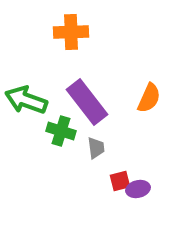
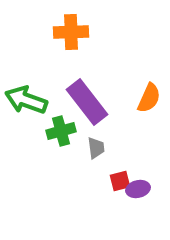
green cross: rotated 32 degrees counterclockwise
